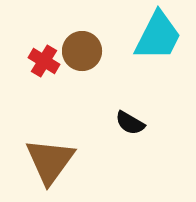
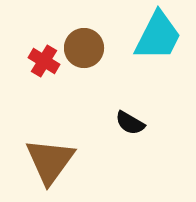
brown circle: moved 2 px right, 3 px up
